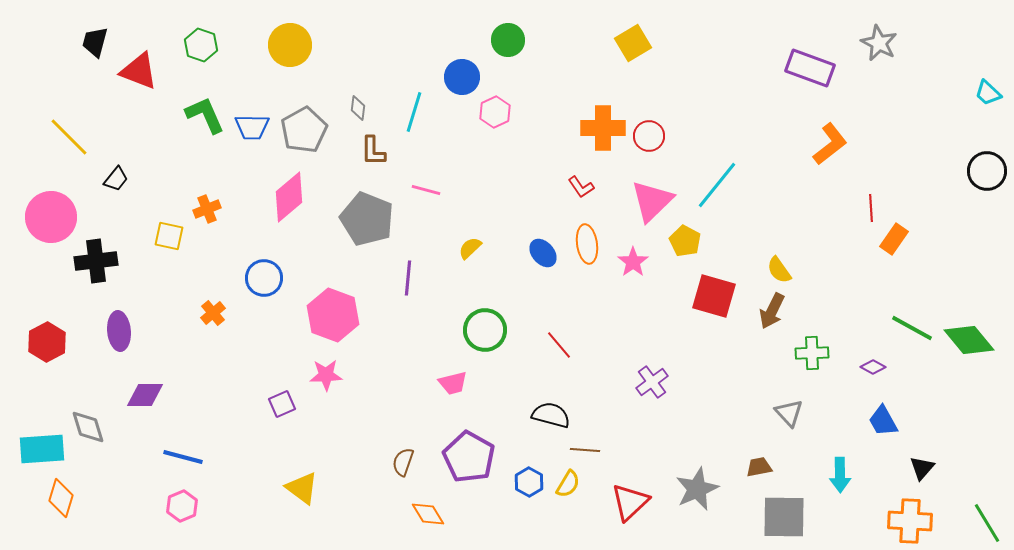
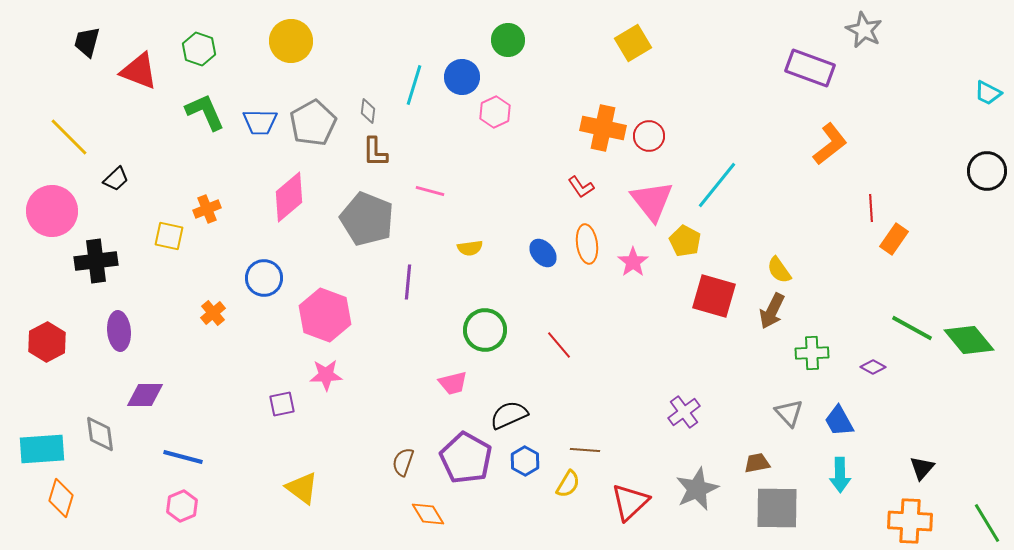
black trapezoid at (95, 42): moved 8 px left
gray star at (879, 43): moved 15 px left, 13 px up
green hexagon at (201, 45): moved 2 px left, 4 px down
yellow circle at (290, 45): moved 1 px right, 4 px up
cyan trapezoid at (988, 93): rotated 16 degrees counterclockwise
gray diamond at (358, 108): moved 10 px right, 3 px down
cyan line at (414, 112): moved 27 px up
green L-shape at (205, 115): moved 3 px up
blue trapezoid at (252, 127): moved 8 px right, 5 px up
orange cross at (603, 128): rotated 12 degrees clockwise
gray pentagon at (304, 130): moved 9 px right, 7 px up
brown L-shape at (373, 151): moved 2 px right, 1 px down
black trapezoid at (116, 179): rotated 8 degrees clockwise
pink line at (426, 190): moved 4 px right, 1 px down
pink triangle at (652, 201): rotated 24 degrees counterclockwise
pink circle at (51, 217): moved 1 px right, 6 px up
yellow semicircle at (470, 248): rotated 145 degrees counterclockwise
purple line at (408, 278): moved 4 px down
pink hexagon at (333, 315): moved 8 px left
purple cross at (652, 382): moved 32 px right, 30 px down
purple square at (282, 404): rotated 12 degrees clockwise
black semicircle at (551, 415): moved 42 px left; rotated 39 degrees counterclockwise
blue trapezoid at (883, 421): moved 44 px left
gray diamond at (88, 427): moved 12 px right, 7 px down; rotated 9 degrees clockwise
purple pentagon at (469, 457): moved 3 px left, 1 px down
brown trapezoid at (759, 467): moved 2 px left, 4 px up
blue hexagon at (529, 482): moved 4 px left, 21 px up
gray square at (784, 517): moved 7 px left, 9 px up
